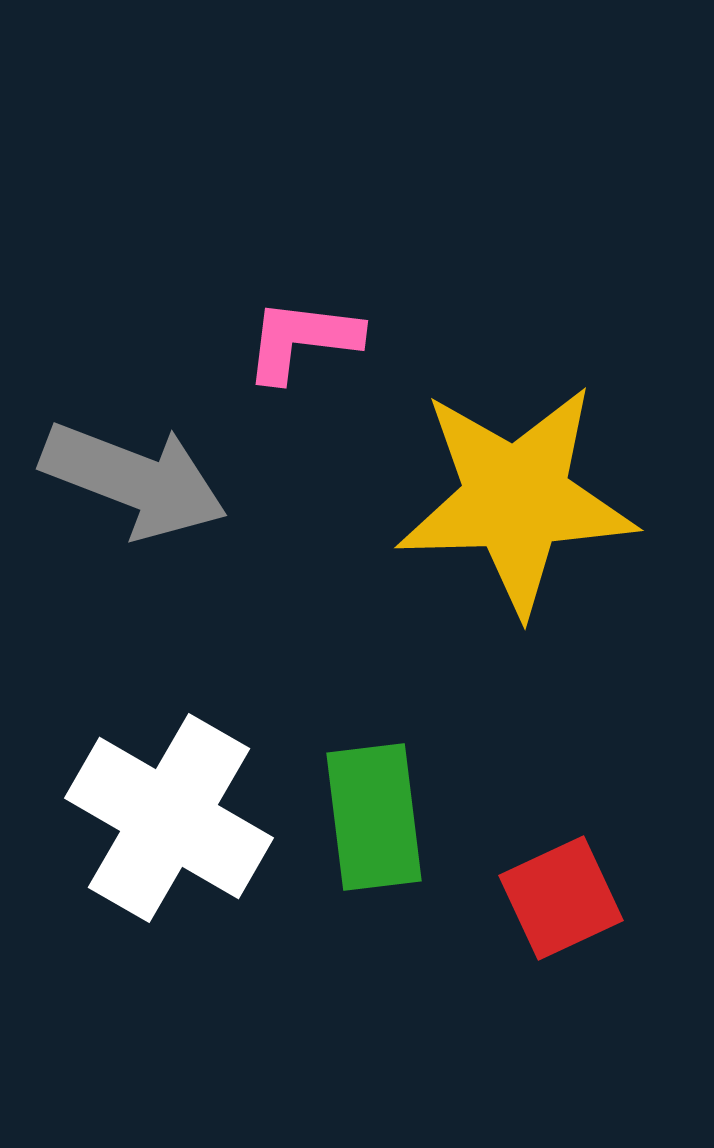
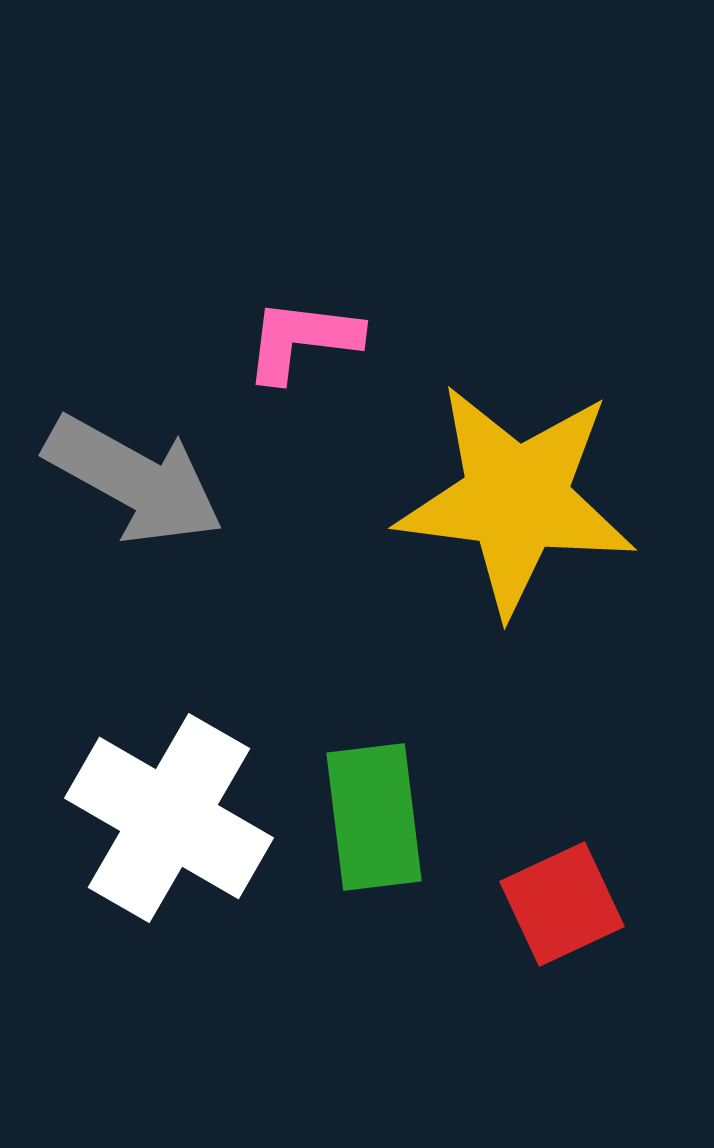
gray arrow: rotated 8 degrees clockwise
yellow star: rotated 9 degrees clockwise
red square: moved 1 px right, 6 px down
